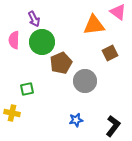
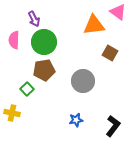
green circle: moved 2 px right
brown square: rotated 35 degrees counterclockwise
brown pentagon: moved 17 px left, 7 px down; rotated 15 degrees clockwise
gray circle: moved 2 px left
green square: rotated 32 degrees counterclockwise
